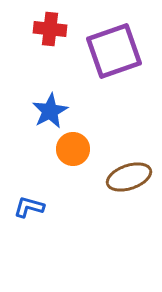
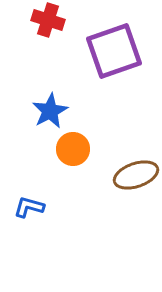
red cross: moved 2 px left, 9 px up; rotated 12 degrees clockwise
brown ellipse: moved 7 px right, 2 px up
